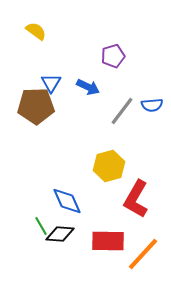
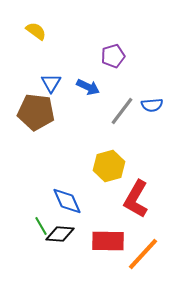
brown pentagon: moved 6 px down; rotated 9 degrees clockwise
